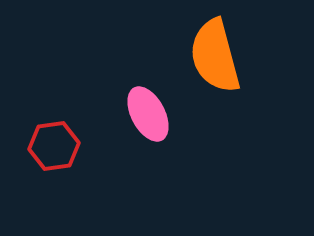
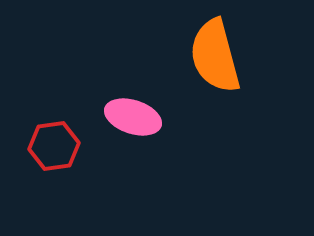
pink ellipse: moved 15 px left, 3 px down; rotated 44 degrees counterclockwise
